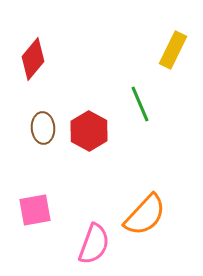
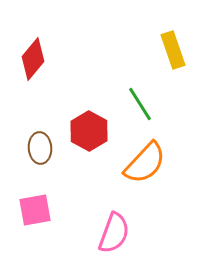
yellow rectangle: rotated 45 degrees counterclockwise
green line: rotated 9 degrees counterclockwise
brown ellipse: moved 3 px left, 20 px down
orange semicircle: moved 52 px up
pink semicircle: moved 20 px right, 11 px up
